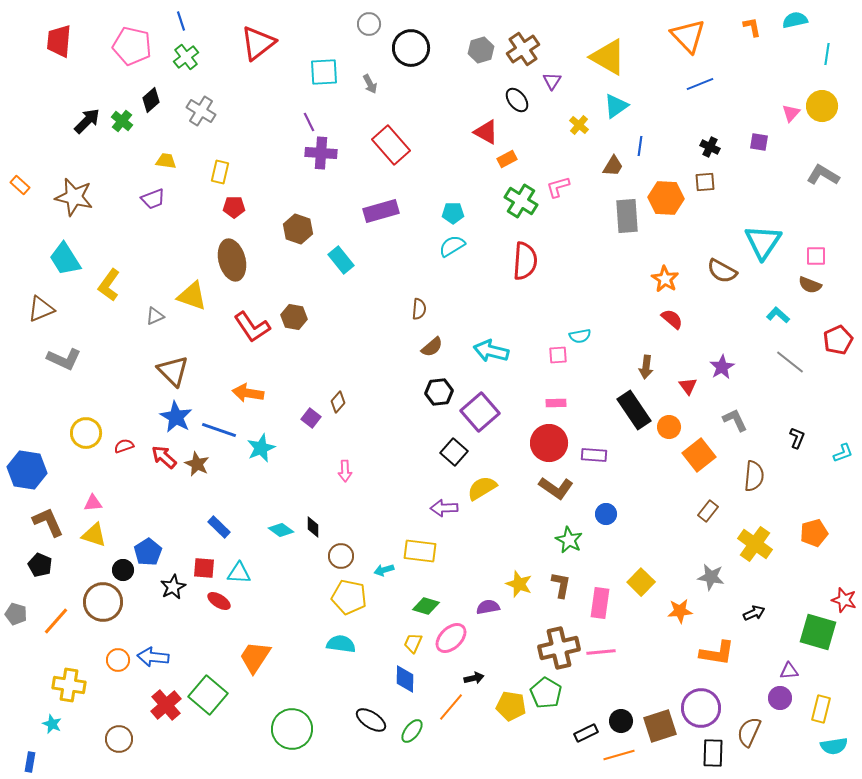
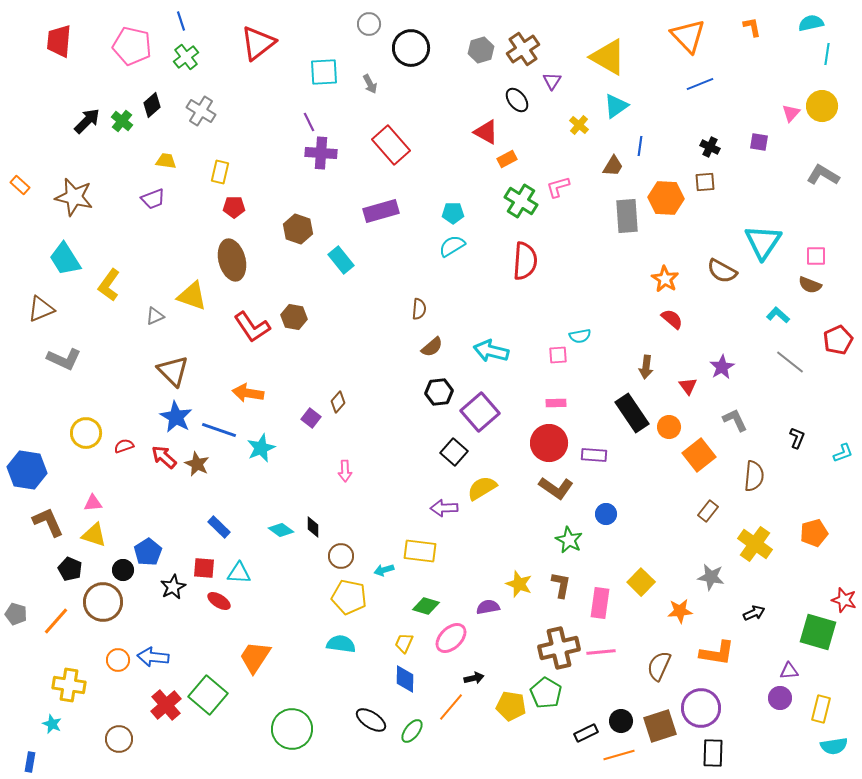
cyan semicircle at (795, 20): moved 16 px right, 3 px down
black diamond at (151, 100): moved 1 px right, 5 px down
black rectangle at (634, 410): moved 2 px left, 3 px down
black pentagon at (40, 565): moved 30 px right, 4 px down
yellow trapezoid at (413, 643): moved 9 px left
brown semicircle at (749, 732): moved 90 px left, 66 px up
